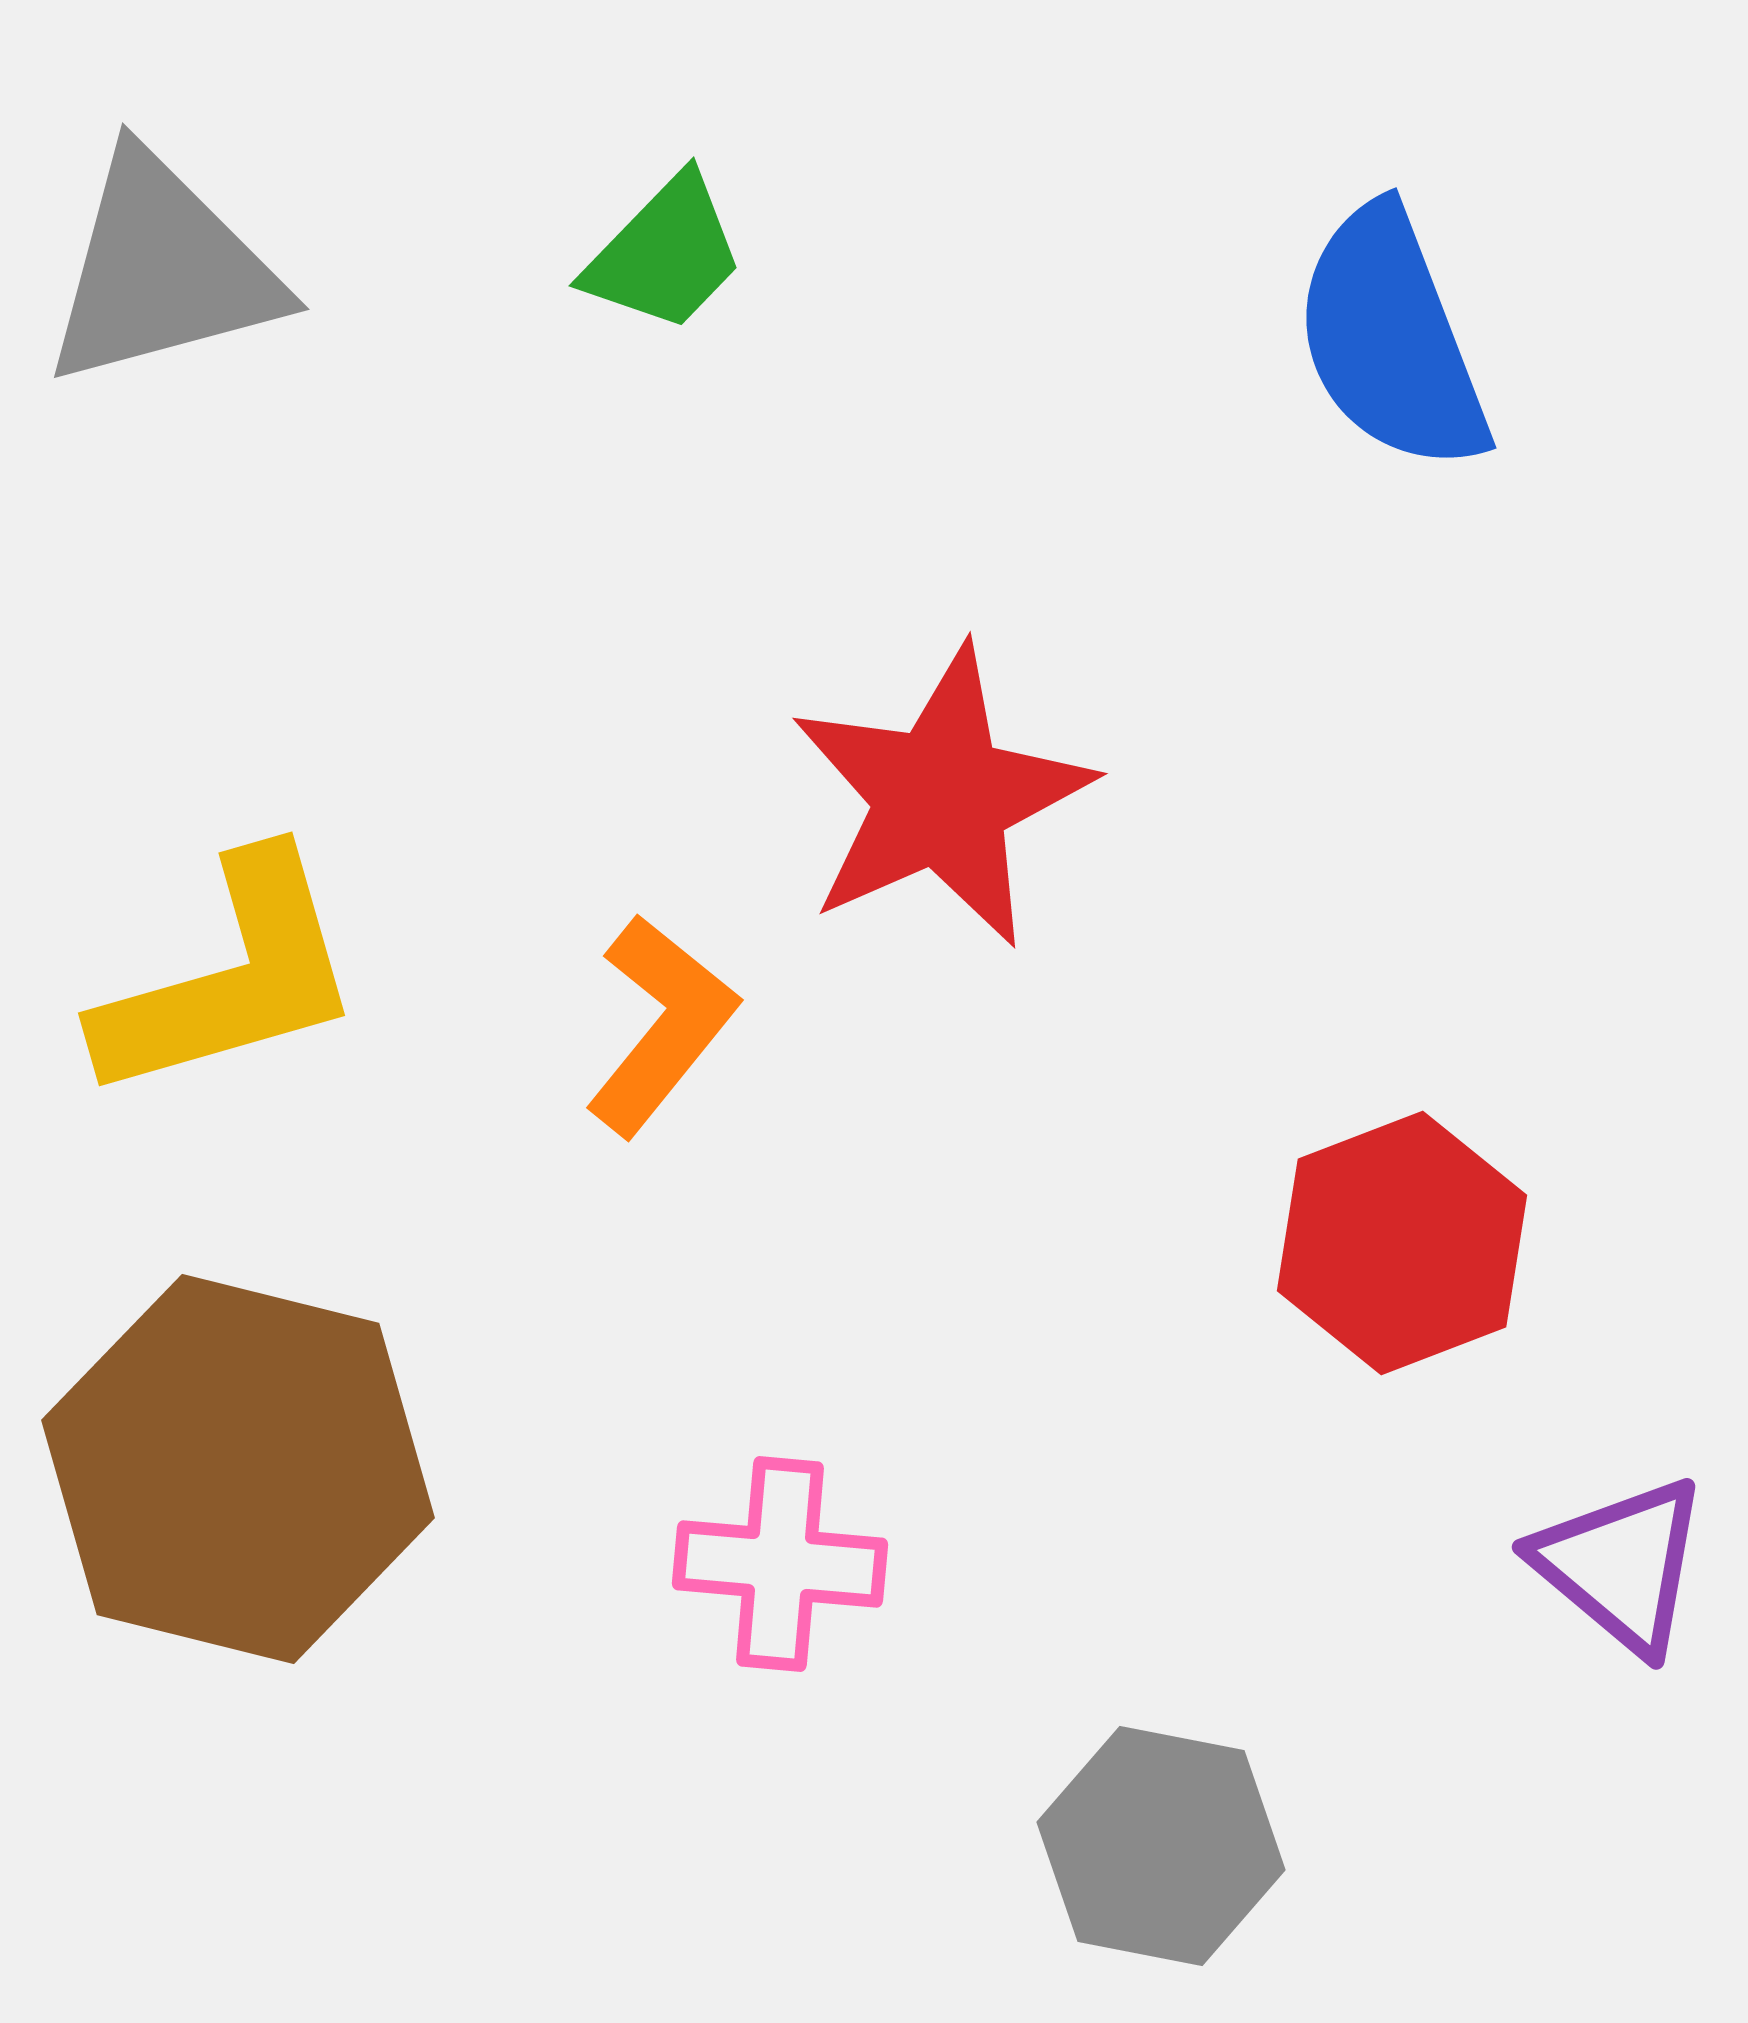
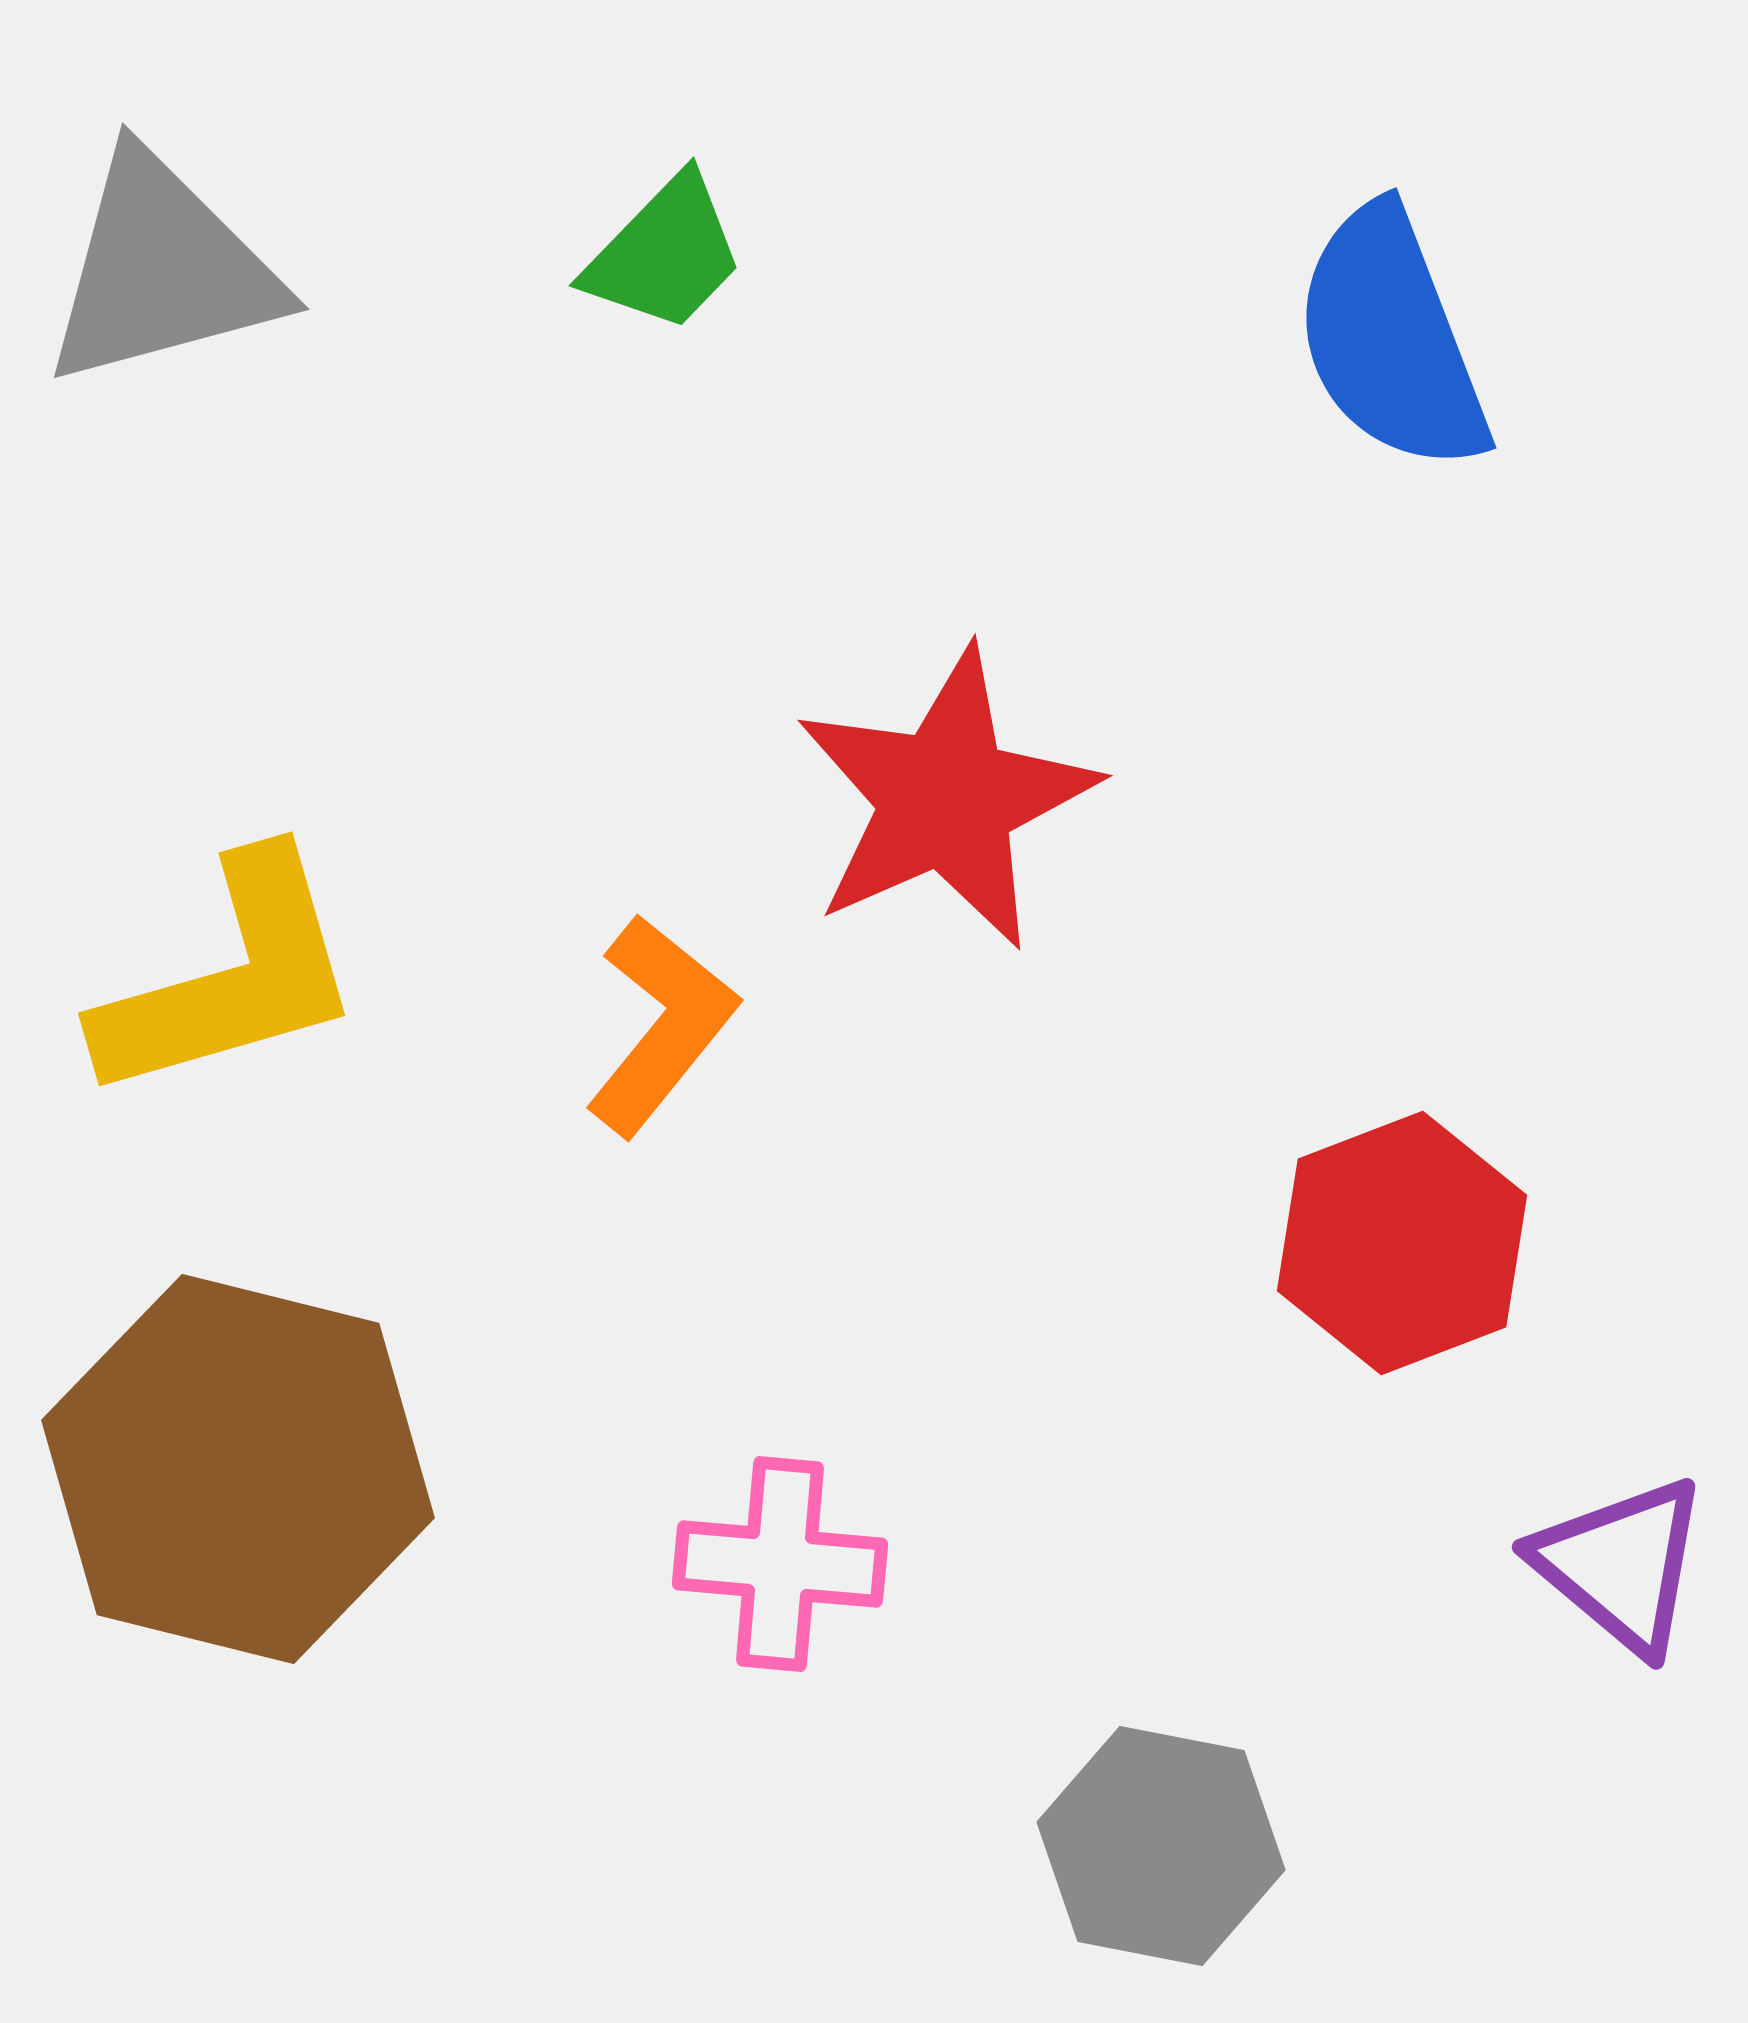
red star: moved 5 px right, 2 px down
